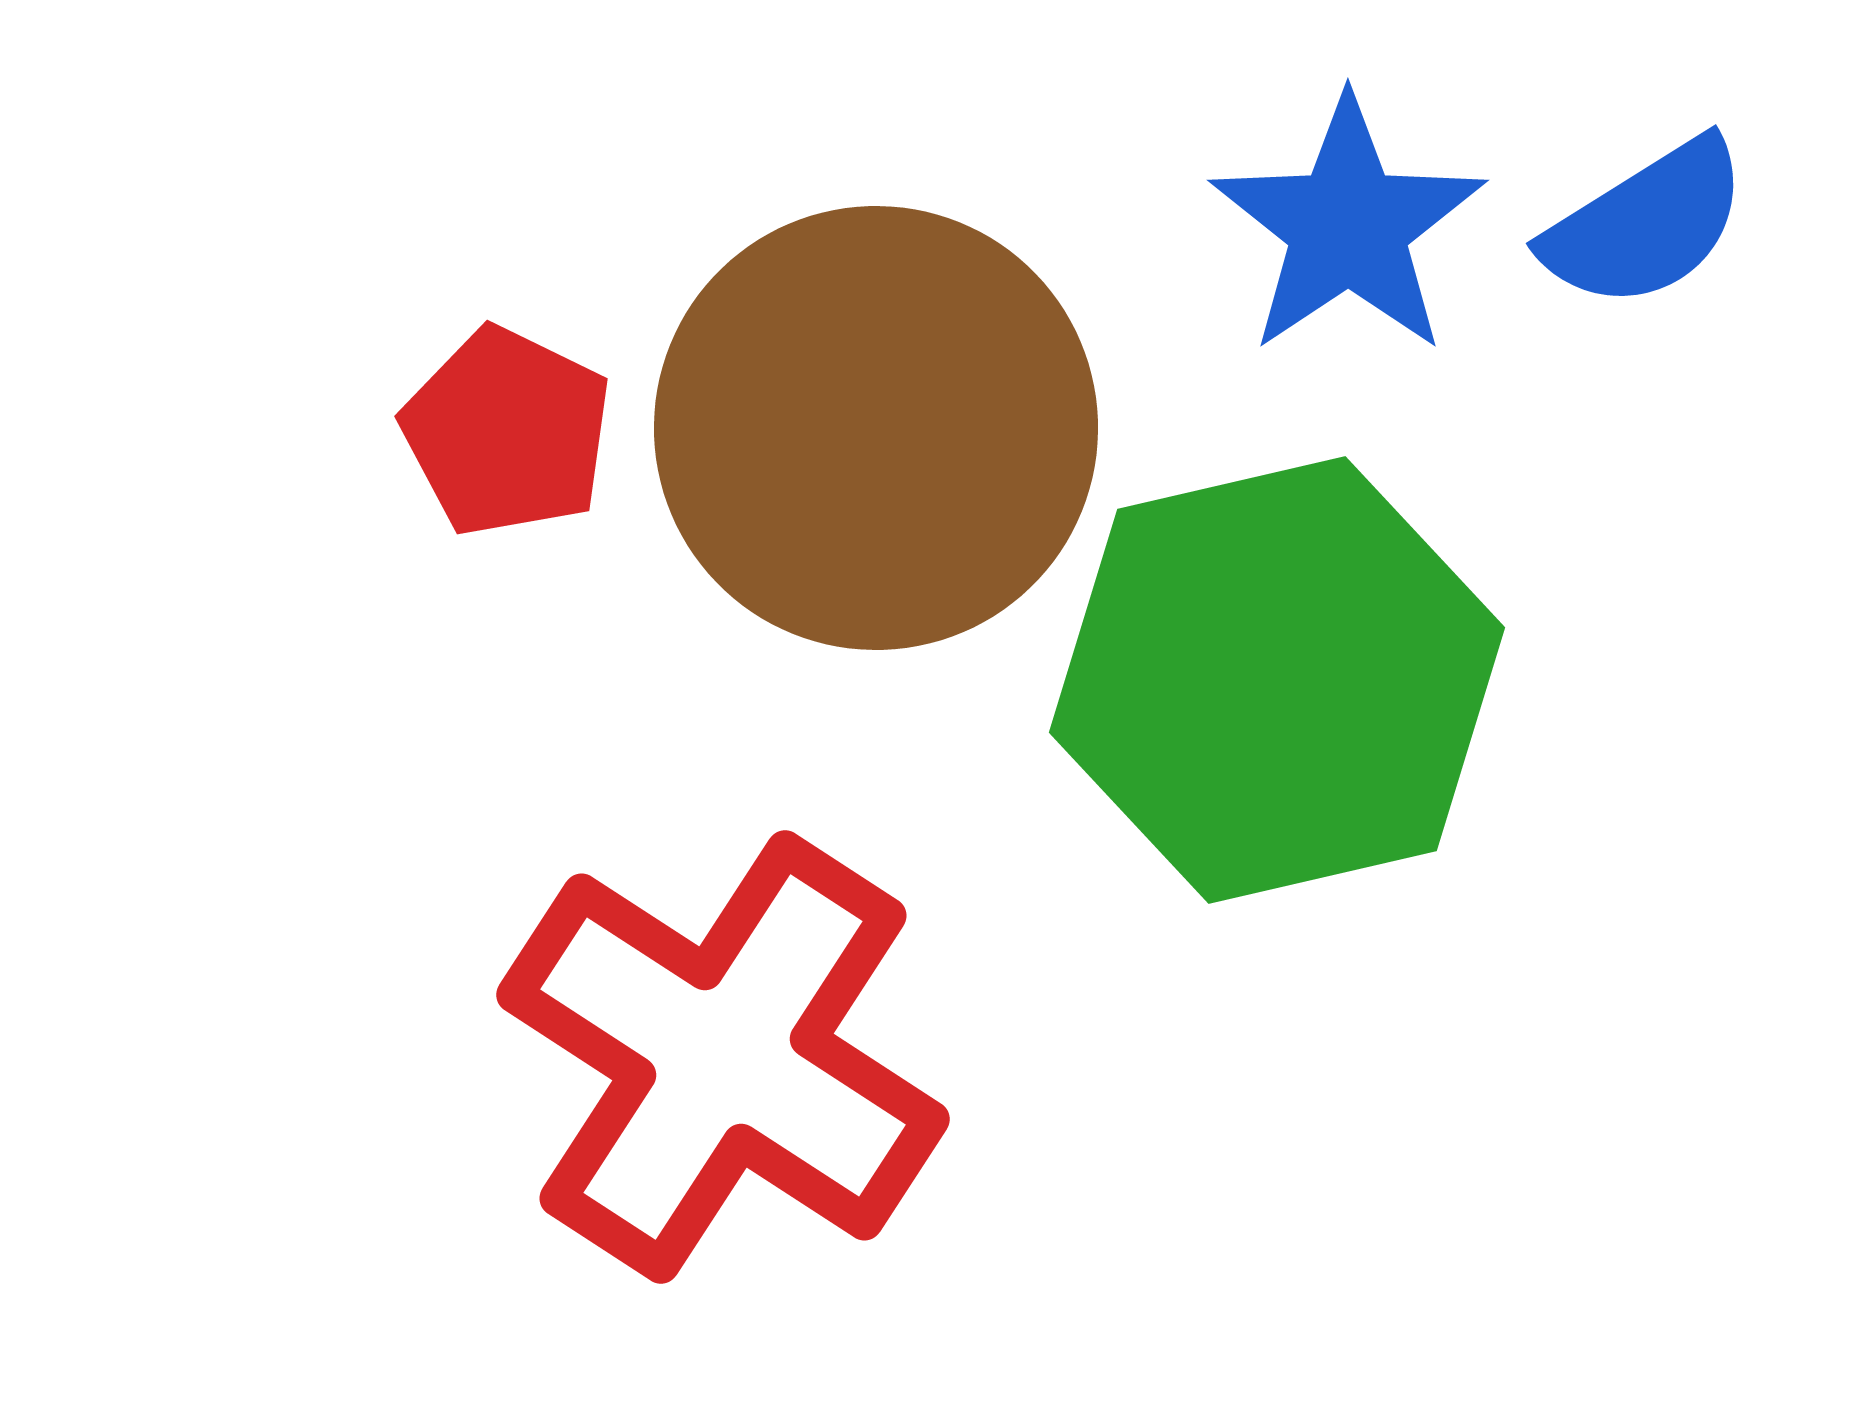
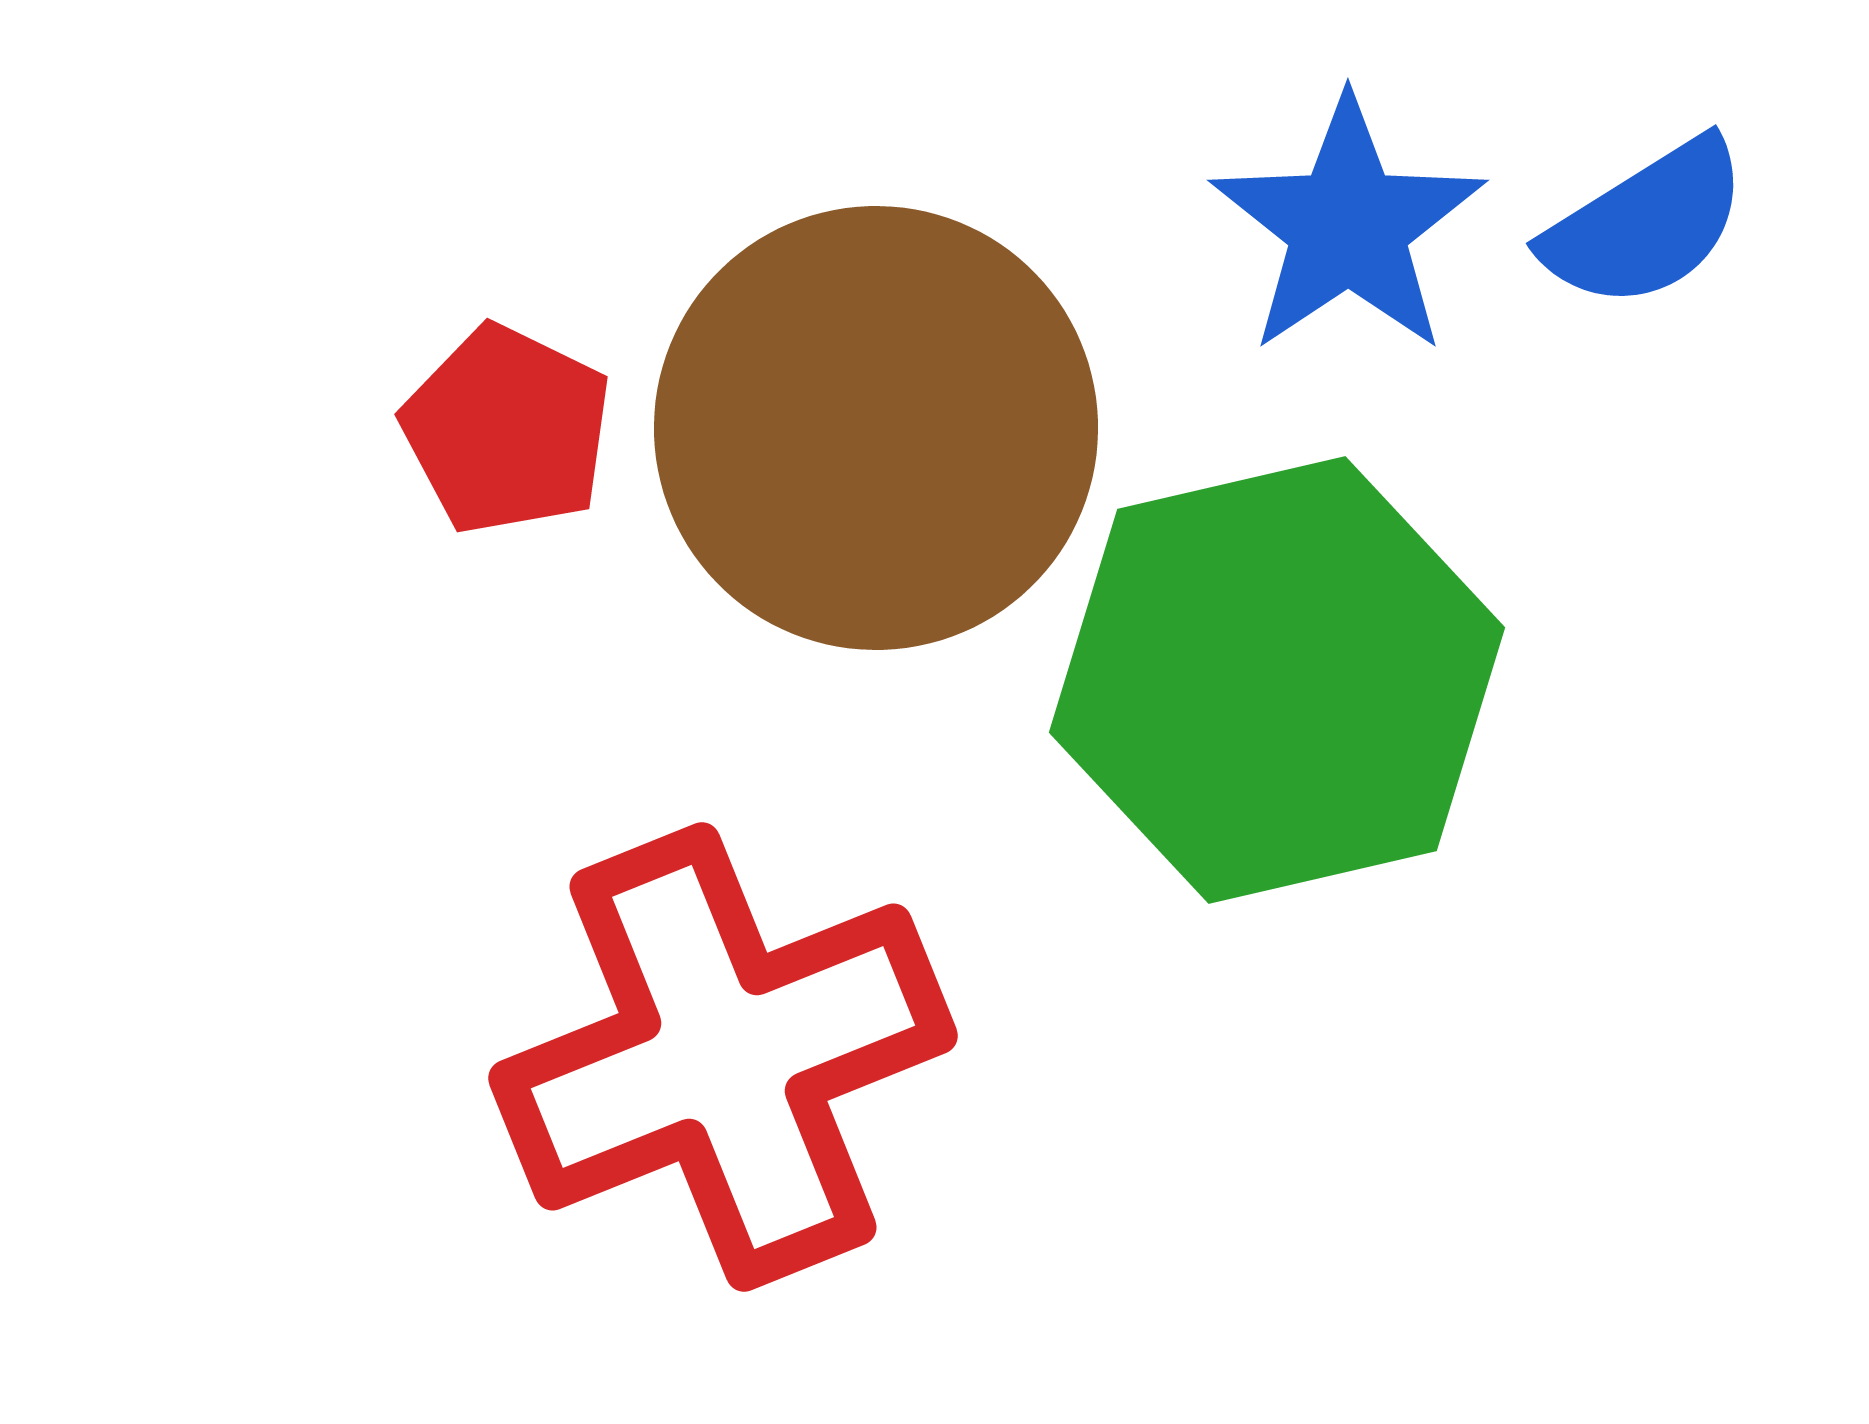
red pentagon: moved 2 px up
red cross: rotated 35 degrees clockwise
